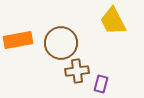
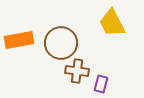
yellow trapezoid: moved 1 px left, 2 px down
orange rectangle: moved 1 px right
brown cross: rotated 15 degrees clockwise
